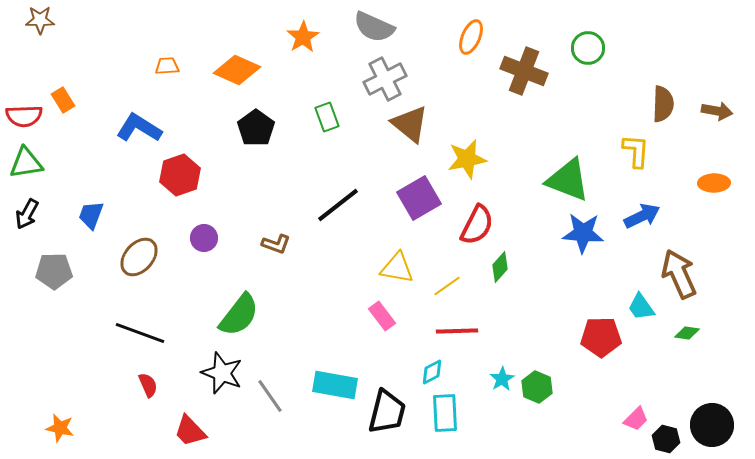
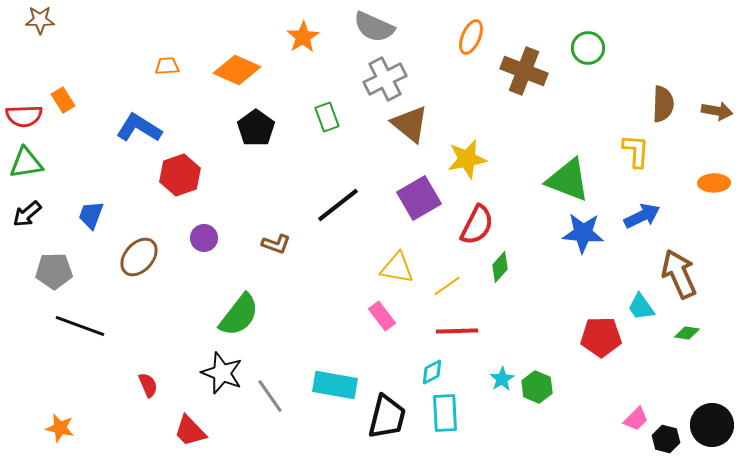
black arrow at (27, 214): rotated 20 degrees clockwise
black line at (140, 333): moved 60 px left, 7 px up
black trapezoid at (387, 412): moved 5 px down
